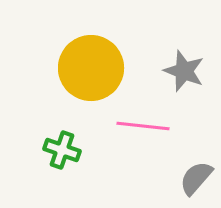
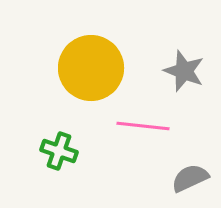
green cross: moved 3 px left, 1 px down
gray semicircle: moved 6 px left; rotated 24 degrees clockwise
